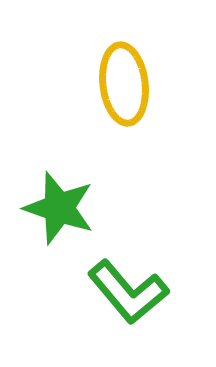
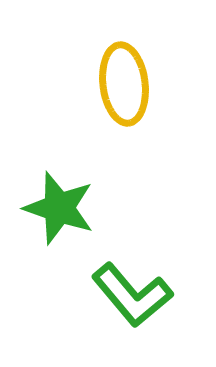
green L-shape: moved 4 px right, 3 px down
